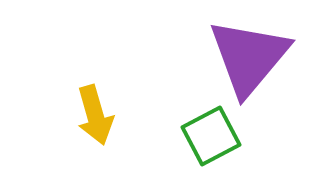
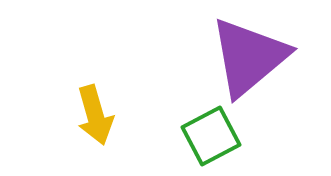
purple triangle: rotated 10 degrees clockwise
